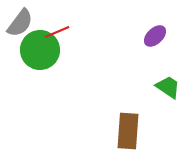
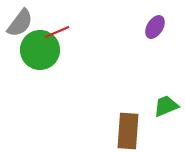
purple ellipse: moved 9 px up; rotated 15 degrees counterclockwise
green trapezoid: moved 2 px left, 19 px down; rotated 56 degrees counterclockwise
